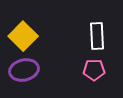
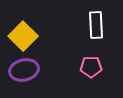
white rectangle: moved 1 px left, 11 px up
pink pentagon: moved 3 px left, 3 px up
